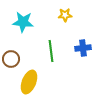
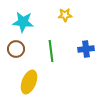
blue cross: moved 3 px right, 1 px down
brown circle: moved 5 px right, 10 px up
